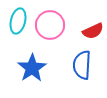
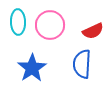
cyan ellipse: moved 1 px down; rotated 15 degrees counterclockwise
blue semicircle: moved 1 px up
